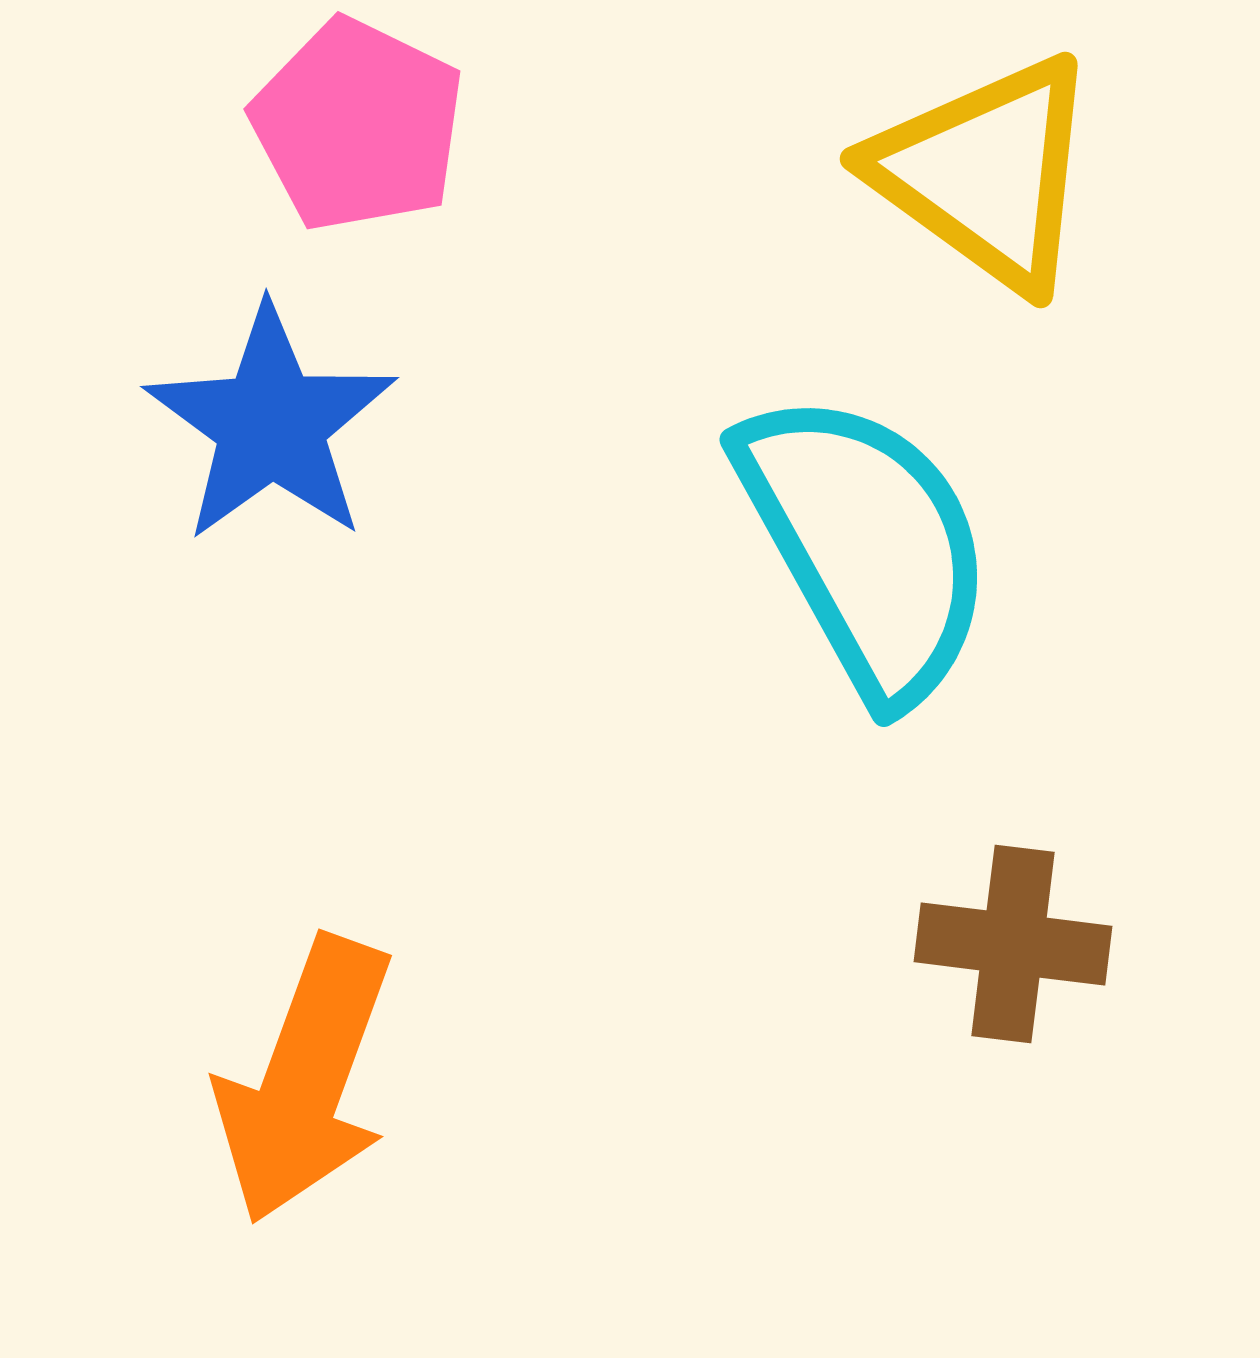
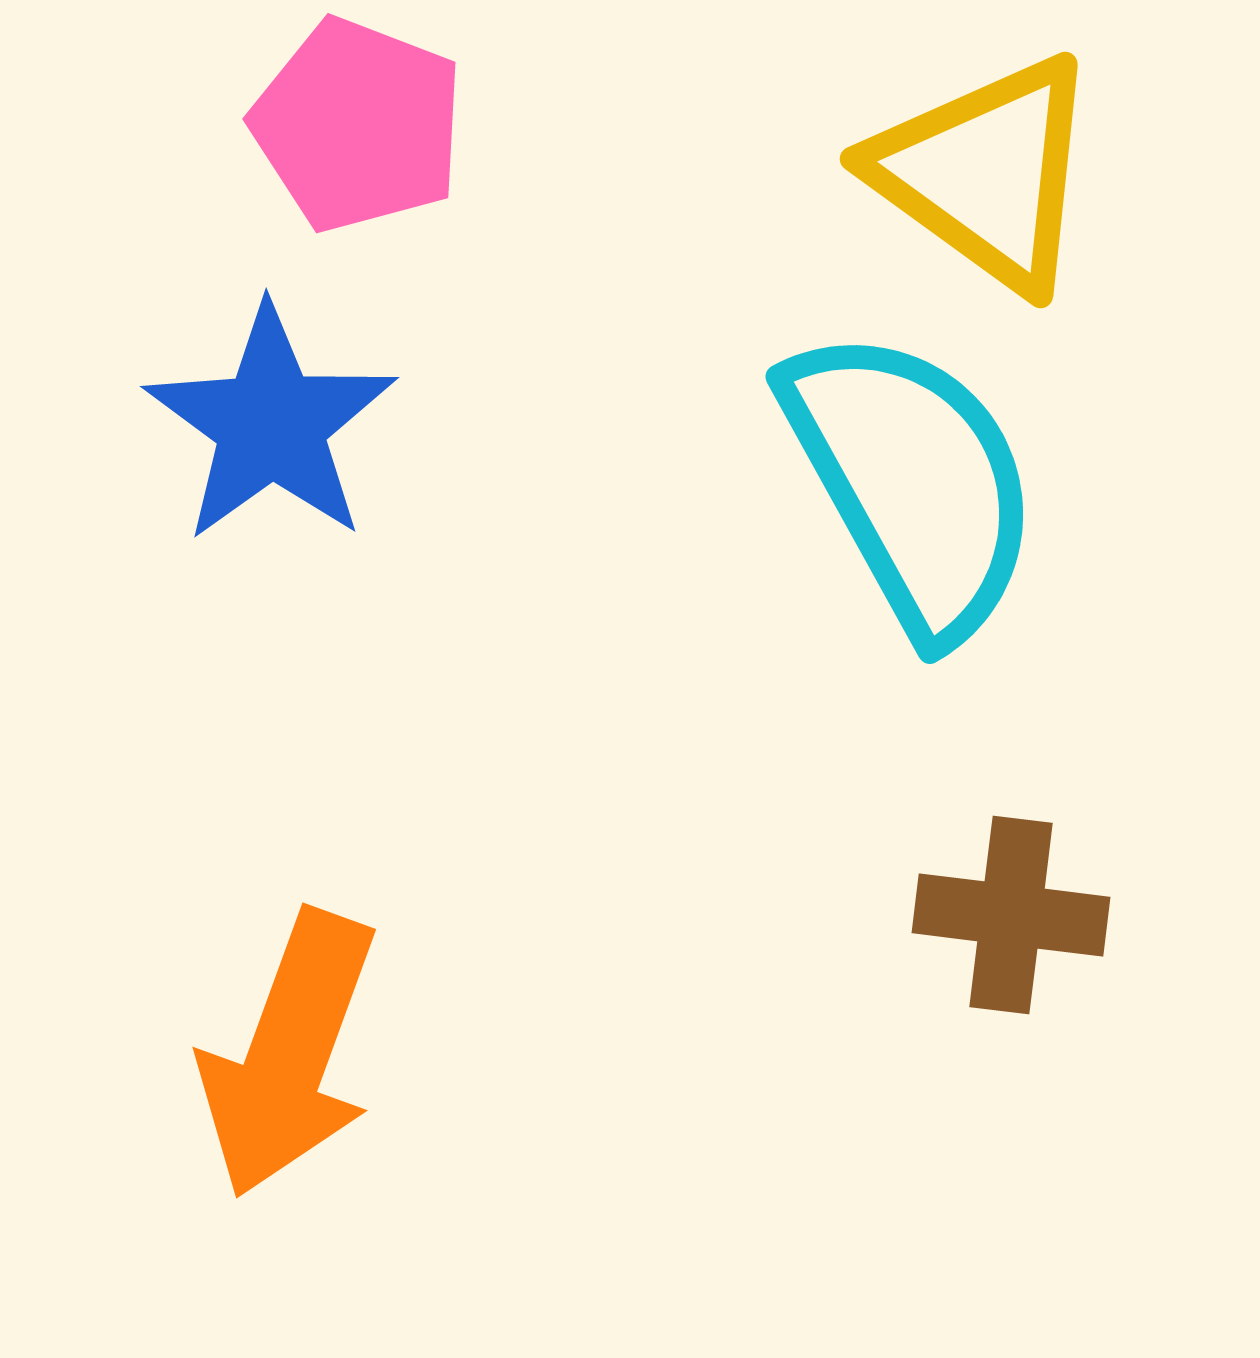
pink pentagon: rotated 5 degrees counterclockwise
cyan semicircle: moved 46 px right, 63 px up
brown cross: moved 2 px left, 29 px up
orange arrow: moved 16 px left, 26 px up
